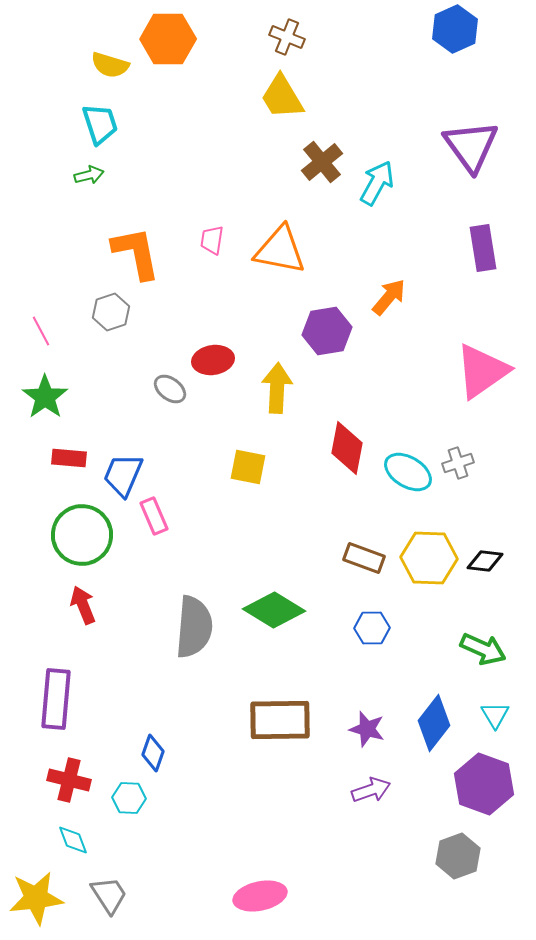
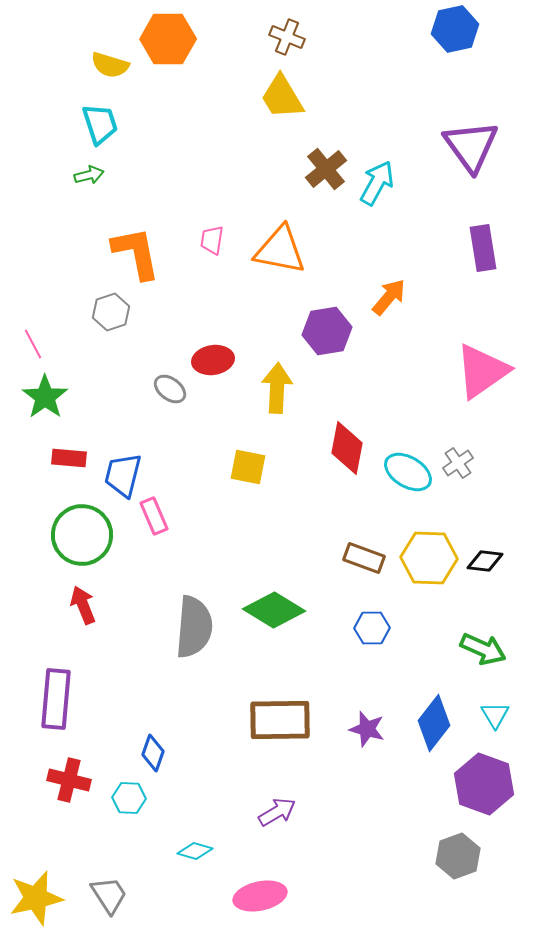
blue hexagon at (455, 29): rotated 12 degrees clockwise
brown cross at (322, 162): moved 4 px right, 7 px down
pink line at (41, 331): moved 8 px left, 13 px down
gray cross at (458, 463): rotated 16 degrees counterclockwise
blue trapezoid at (123, 475): rotated 9 degrees counterclockwise
purple arrow at (371, 790): moved 94 px left, 22 px down; rotated 12 degrees counterclockwise
cyan diamond at (73, 840): moved 122 px right, 11 px down; rotated 52 degrees counterclockwise
yellow star at (36, 898): rotated 6 degrees counterclockwise
